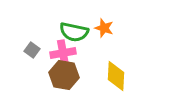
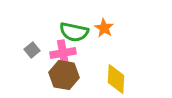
orange star: rotated 12 degrees clockwise
gray square: rotated 14 degrees clockwise
yellow diamond: moved 3 px down
